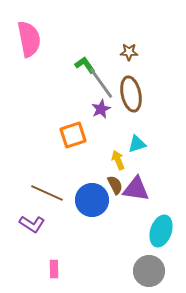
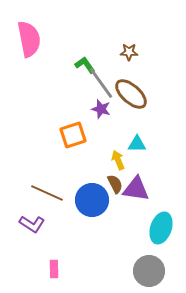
brown ellipse: rotated 36 degrees counterclockwise
purple star: rotated 30 degrees counterclockwise
cyan triangle: rotated 18 degrees clockwise
brown semicircle: moved 1 px up
cyan ellipse: moved 3 px up
